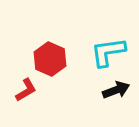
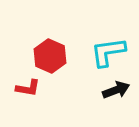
red hexagon: moved 3 px up
red L-shape: moved 2 px right, 2 px up; rotated 40 degrees clockwise
